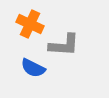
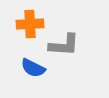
orange cross: rotated 28 degrees counterclockwise
